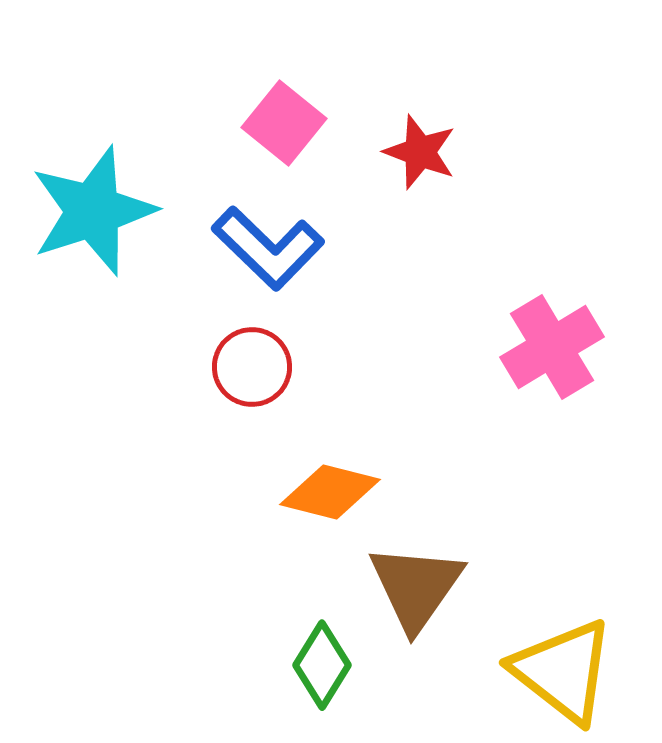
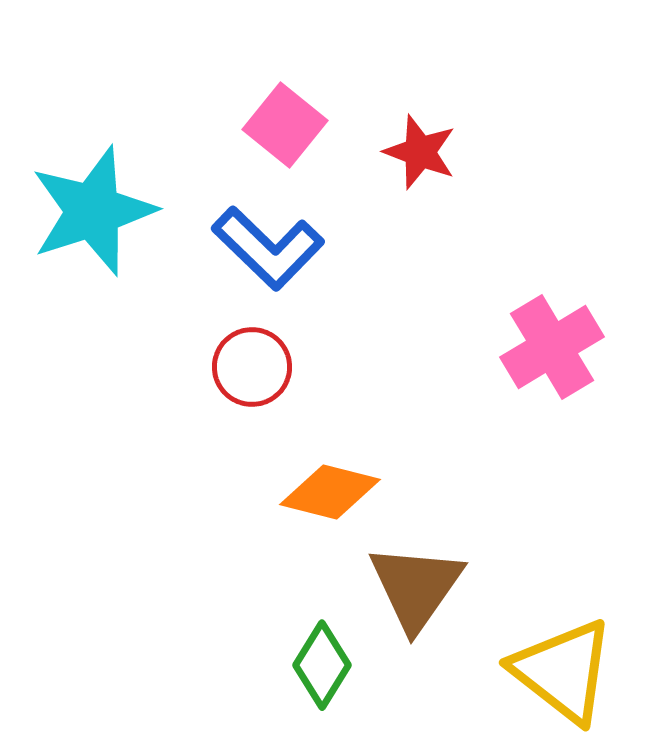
pink square: moved 1 px right, 2 px down
